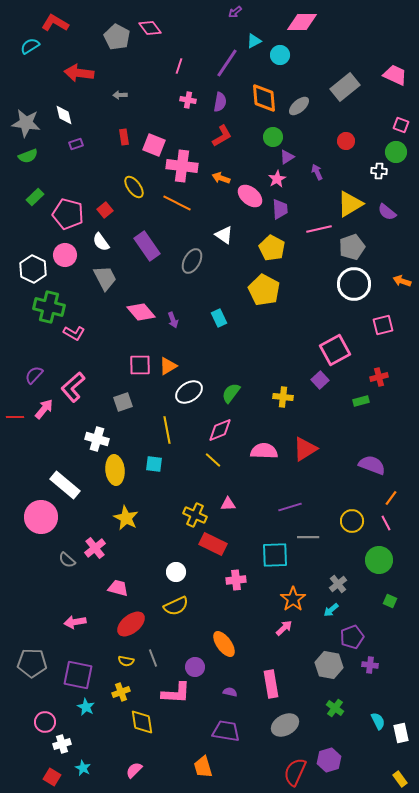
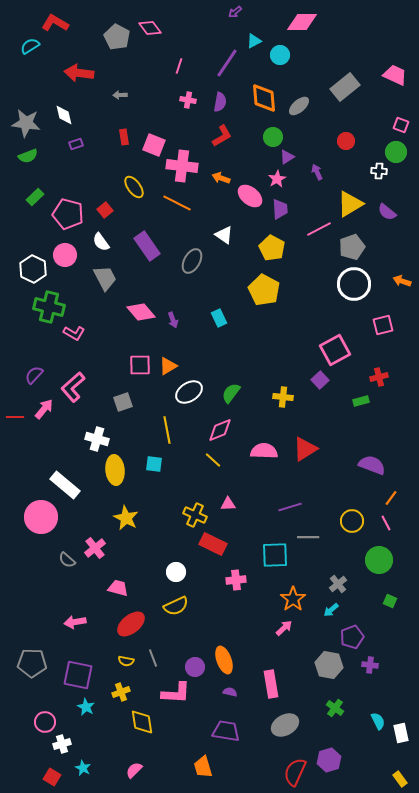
pink line at (319, 229): rotated 15 degrees counterclockwise
orange ellipse at (224, 644): moved 16 px down; rotated 16 degrees clockwise
